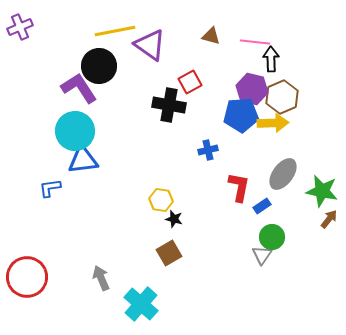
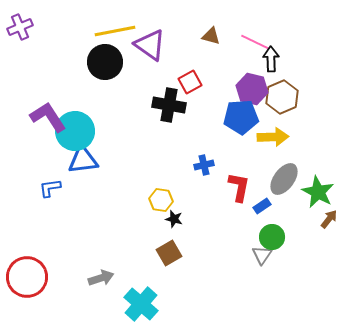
pink line: rotated 20 degrees clockwise
black circle: moved 6 px right, 4 px up
purple L-shape: moved 31 px left, 29 px down
blue pentagon: moved 2 px down
yellow arrow: moved 14 px down
blue cross: moved 4 px left, 15 px down
gray ellipse: moved 1 px right, 5 px down
green star: moved 4 px left, 1 px down; rotated 16 degrees clockwise
gray arrow: rotated 95 degrees clockwise
